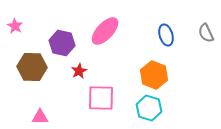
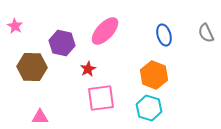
blue ellipse: moved 2 px left
red star: moved 9 px right, 2 px up
pink square: rotated 8 degrees counterclockwise
